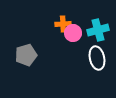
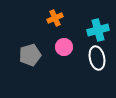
orange cross: moved 8 px left, 6 px up; rotated 21 degrees counterclockwise
pink circle: moved 9 px left, 14 px down
gray pentagon: moved 4 px right
